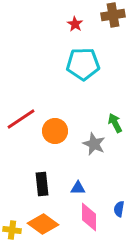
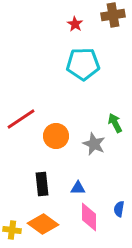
orange circle: moved 1 px right, 5 px down
